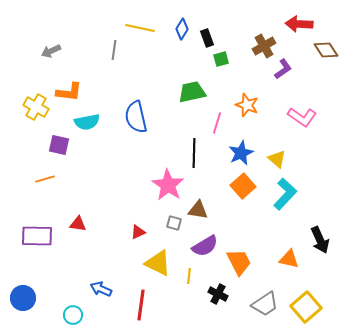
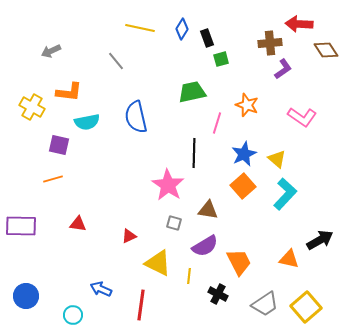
brown cross at (264, 46): moved 6 px right, 3 px up; rotated 25 degrees clockwise
gray line at (114, 50): moved 2 px right, 11 px down; rotated 48 degrees counterclockwise
yellow cross at (36, 107): moved 4 px left
blue star at (241, 153): moved 3 px right, 1 px down
orange line at (45, 179): moved 8 px right
brown triangle at (198, 210): moved 10 px right
red triangle at (138, 232): moved 9 px left, 4 px down
purple rectangle at (37, 236): moved 16 px left, 10 px up
black arrow at (320, 240): rotated 96 degrees counterclockwise
blue circle at (23, 298): moved 3 px right, 2 px up
